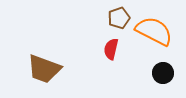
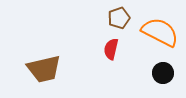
orange semicircle: moved 6 px right, 1 px down
brown trapezoid: rotated 33 degrees counterclockwise
